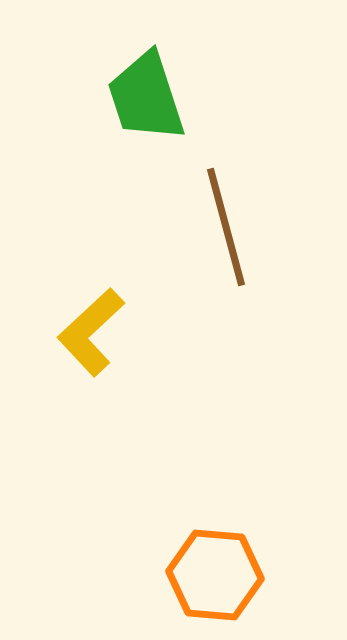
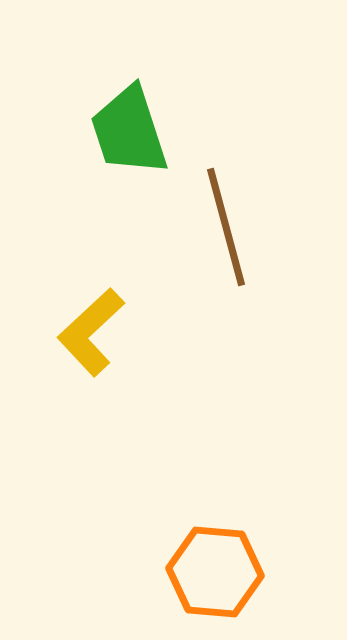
green trapezoid: moved 17 px left, 34 px down
orange hexagon: moved 3 px up
